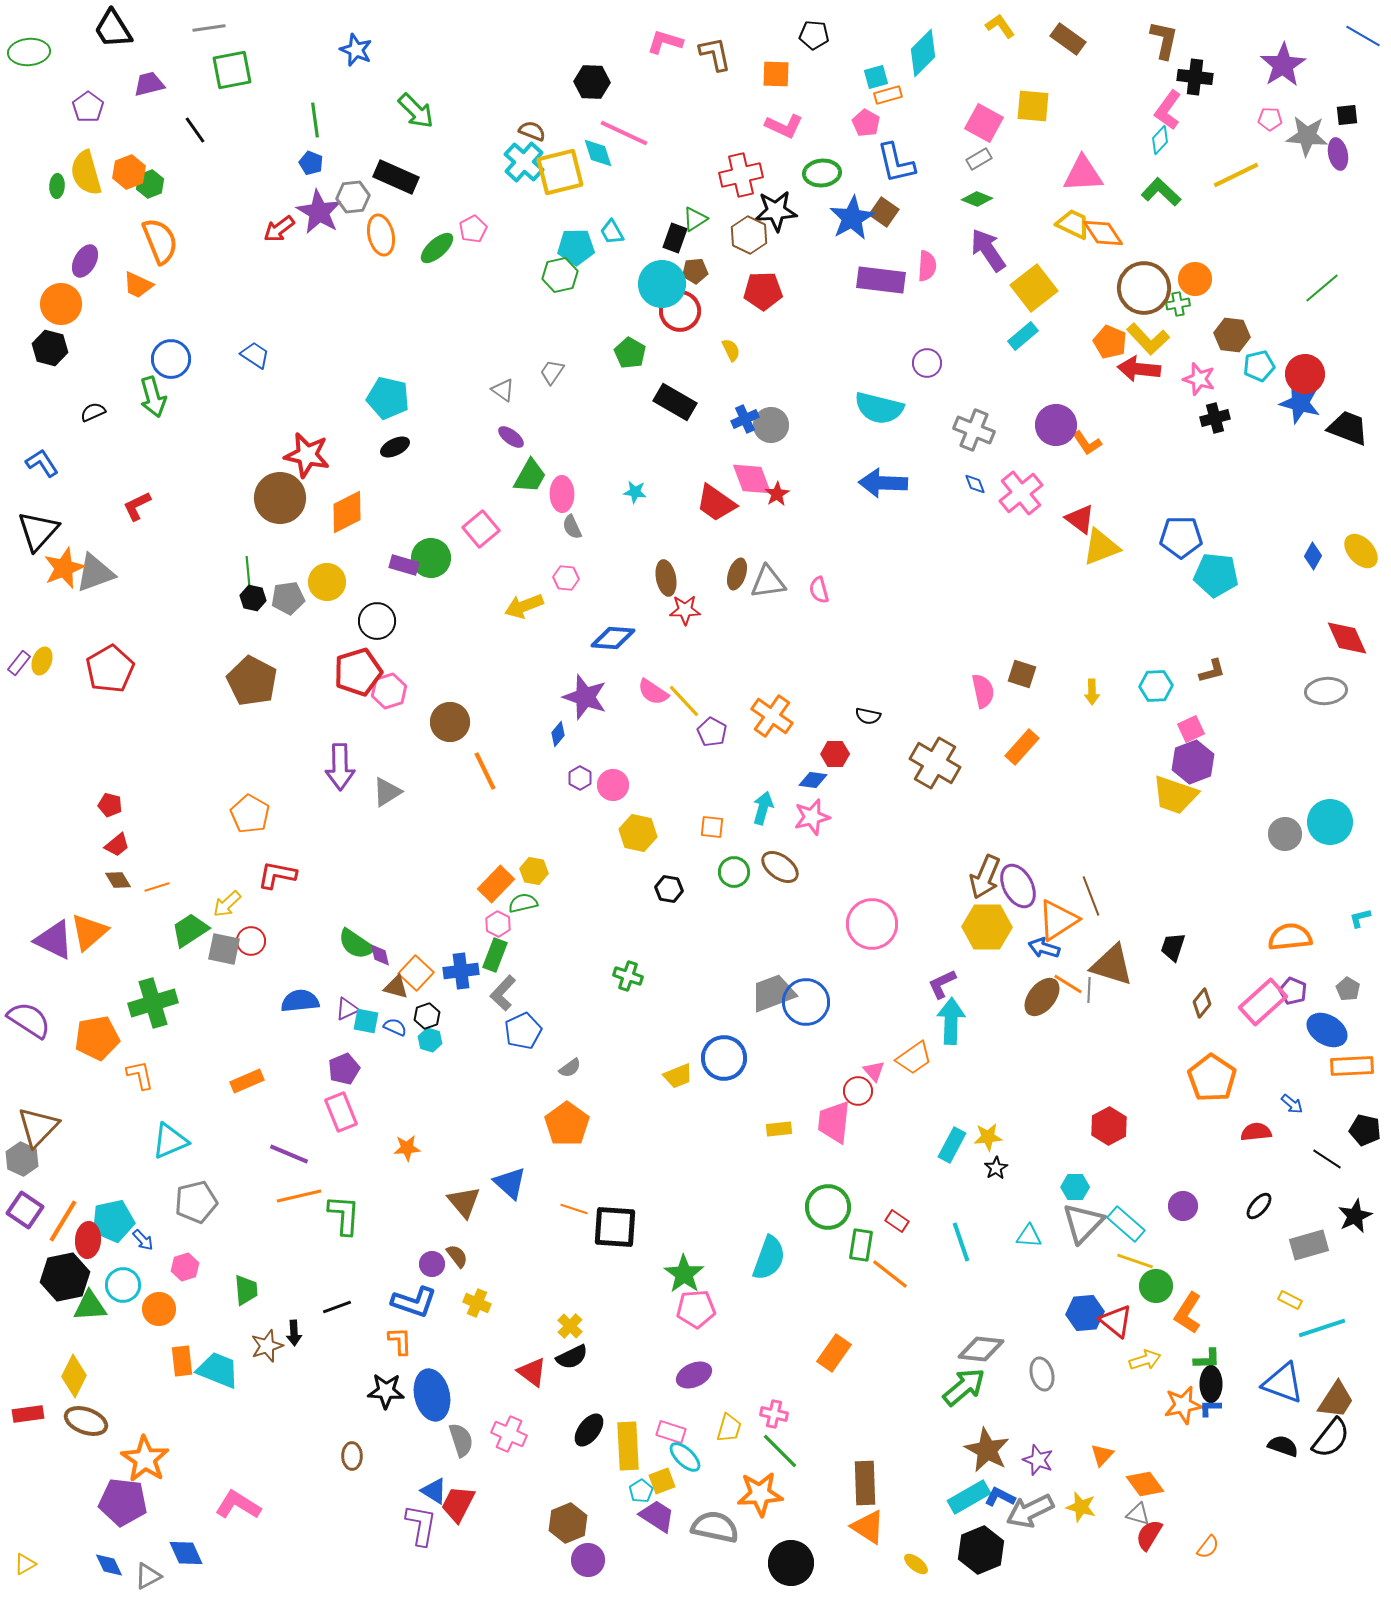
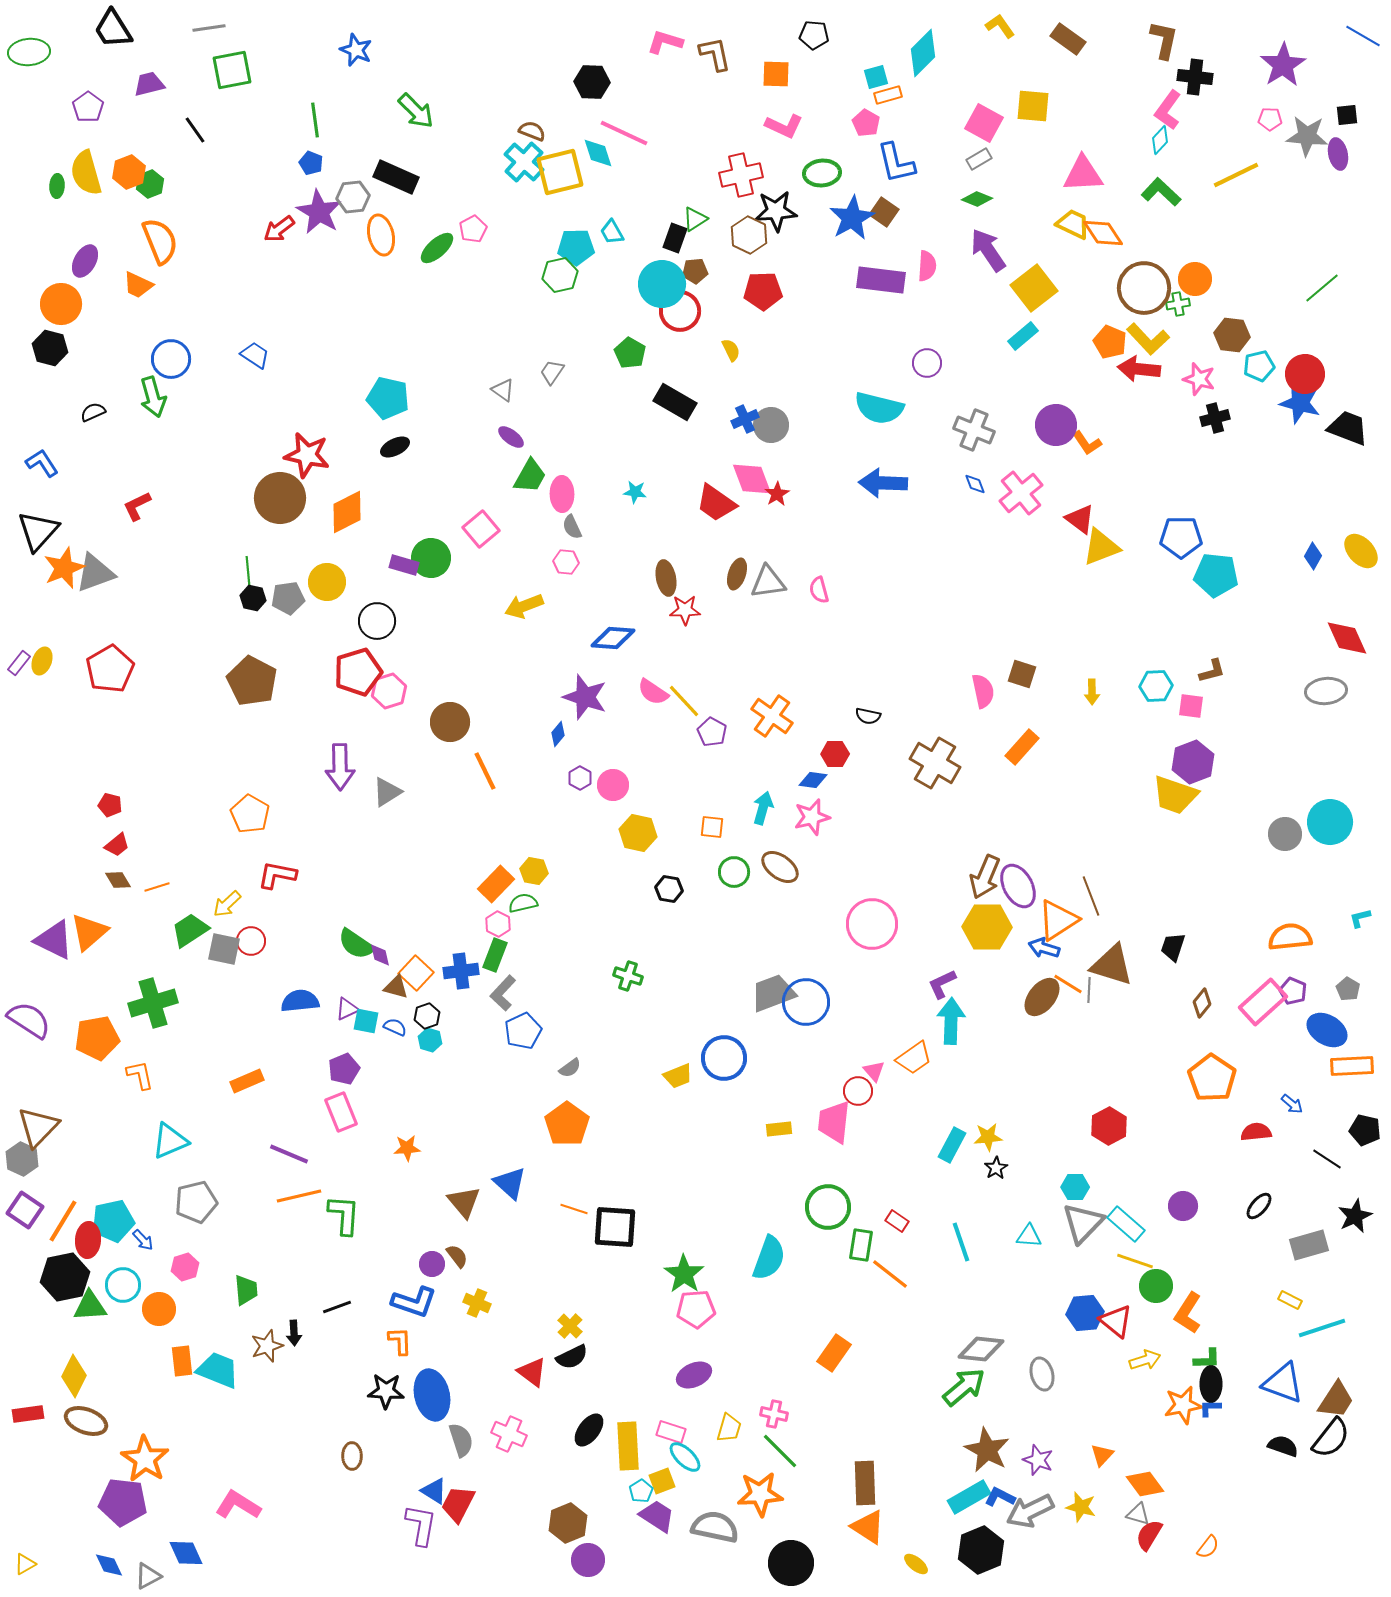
pink hexagon at (566, 578): moved 16 px up
pink square at (1191, 729): moved 23 px up; rotated 32 degrees clockwise
